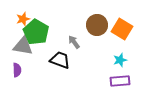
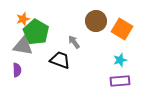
brown circle: moved 1 px left, 4 px up
